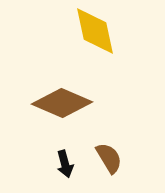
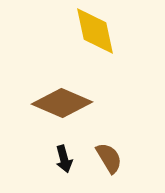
black arrow: moved 1 px left, 5 px up
